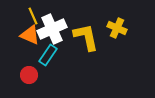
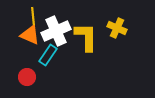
yellow line: rotated 18 degrees clockwise
white cross: moved 4 px right, 2 px down
yellow L-shape: rotated 12 degrees clockwise
red circle: moved 2 px left, 2 px down
